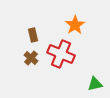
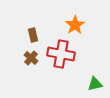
red cross: rotated 12 degrees counterclockwise
